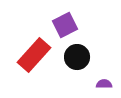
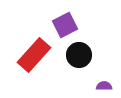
black circle: moved 2 px right, 2 px up
purple semicircle: moved 2 px down
